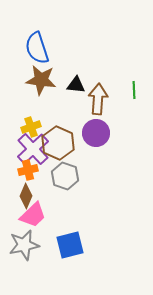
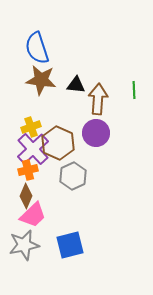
gray hexagon: moved 8 px right; rotated 16 degrees clockwise
